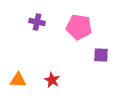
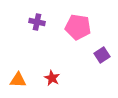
pink pentagon: moved 1 px left
purple square: moved 1 px right; rotated 35 degrees counterclockwise
red star: moved 2 px up
